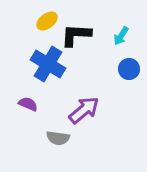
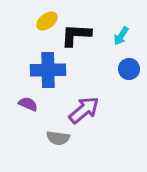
blue cross: moved 6 px down; rotated 32 degrees counterclockwise
